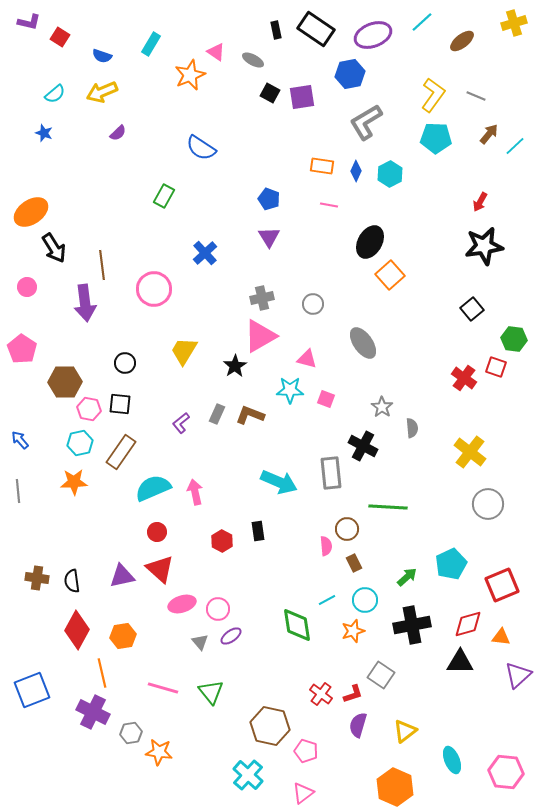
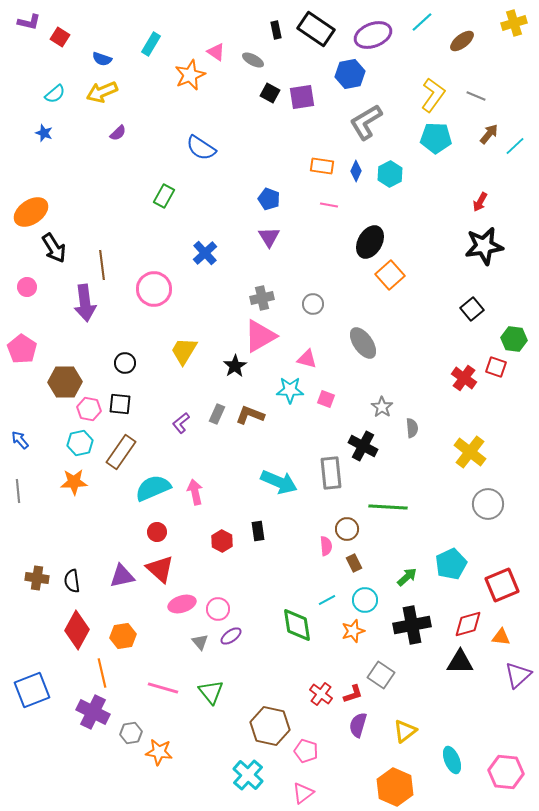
blue semicircle at (102, 56): moved 3 px down
